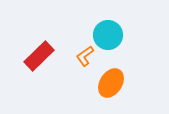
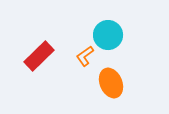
orange ellipse: rotated 56 degrees counterclockwise
